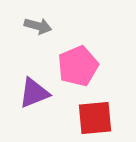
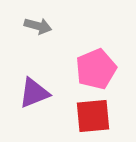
pink pentagon: moved 18 px right, 3 px down
red square: moved 2 px left, 2 px up
